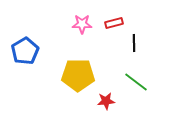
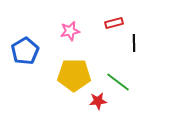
pink star: moved 12 px left, 7 px down; rotated 12 degrees counterclockwise
yellow pentagon: moved 4 px left
green line: moved 18 px left
red star: moved 8 px left
